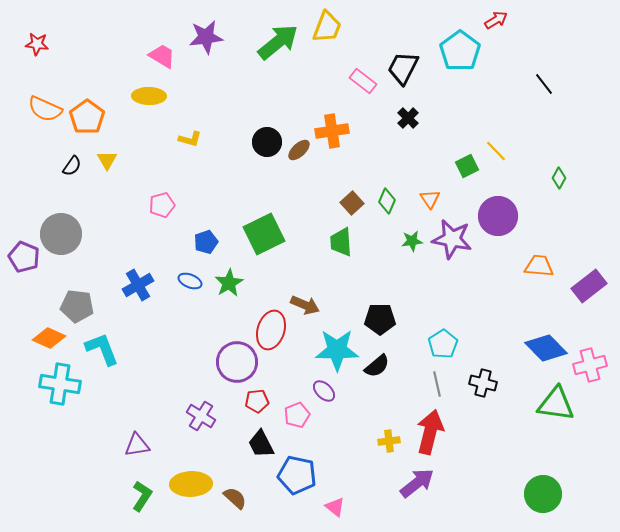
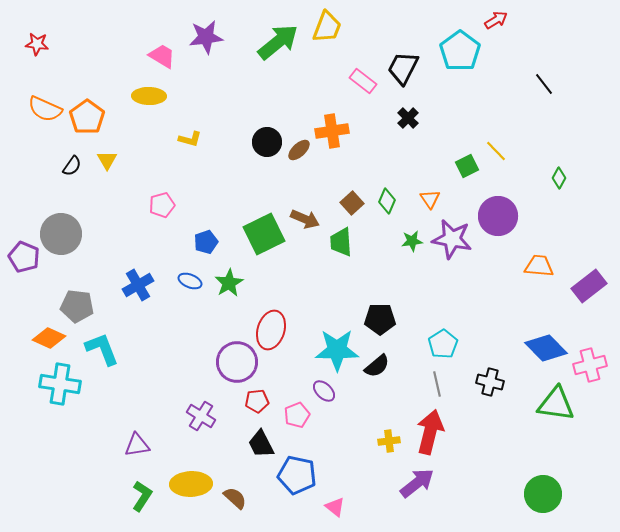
brown arrow at (305, 305): moved 86 px up
black cross at (483, 383): moved 7 px right, 1 px up
